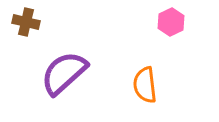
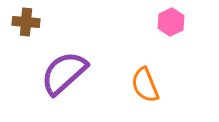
brown cross: rotated 8 degrees counterclockwise
orange semicircle: rotated 15 degrees counterclockwise
